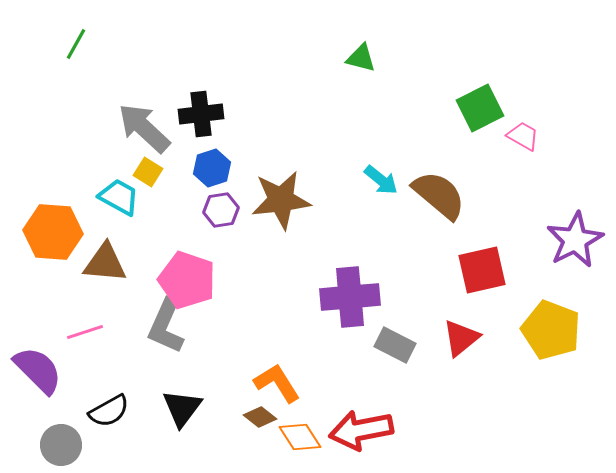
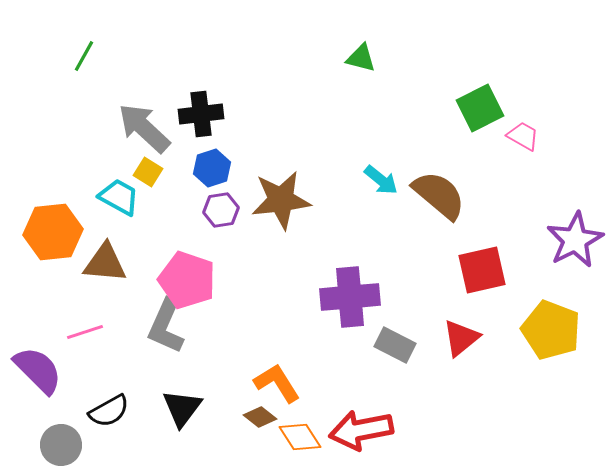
green line: moved 8 px right, 12 px down
orange hexagon: rotated 10 degrees counterclockwise
